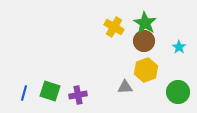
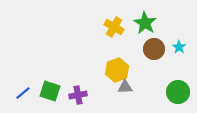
brown circle: moved 10 px right, 8 px down
yellow hexagon: moved 29 px left
blue line: moved 1 px left; rotated 35 degrees clockwise
